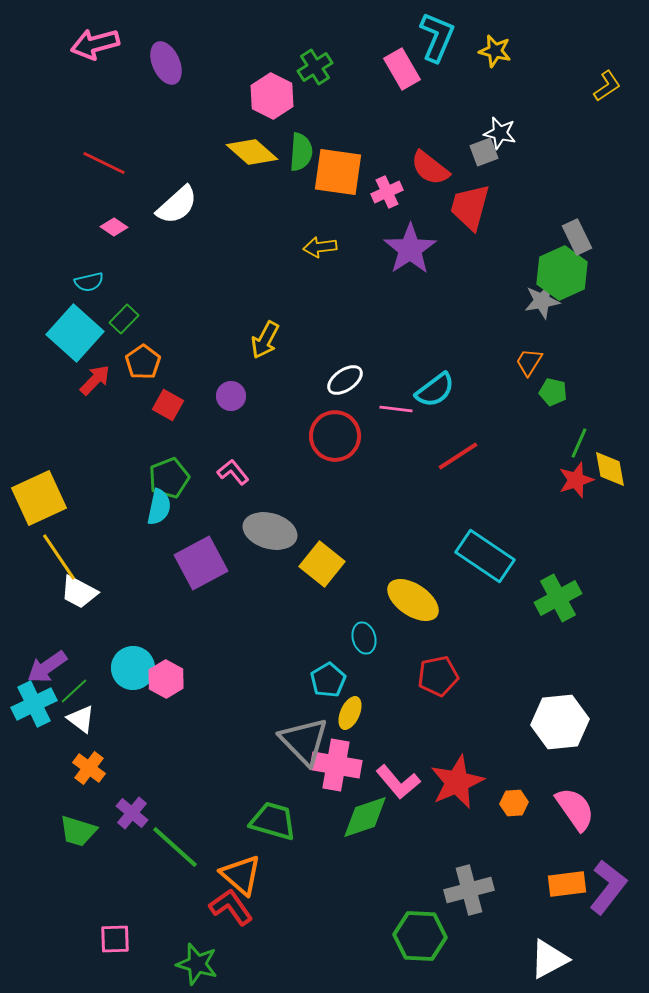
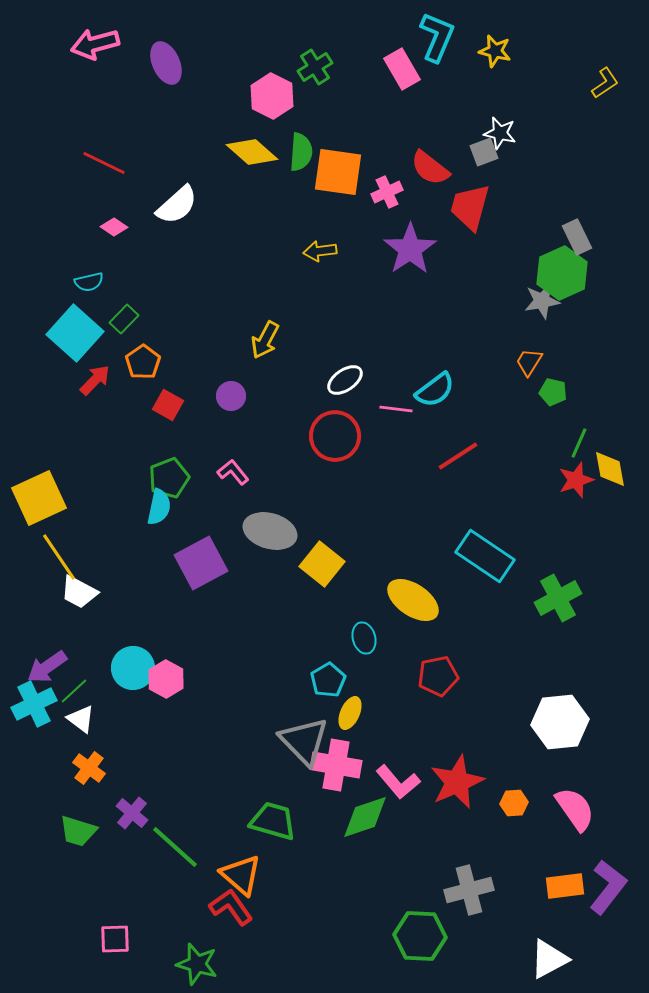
yellow L-shape at (607, 86): moved 2 px left, 3 px up
yellow arrow at (320, 247): moved 4 px down
orange rectangle at (567, 884): moved 2 px left, 2 px down
